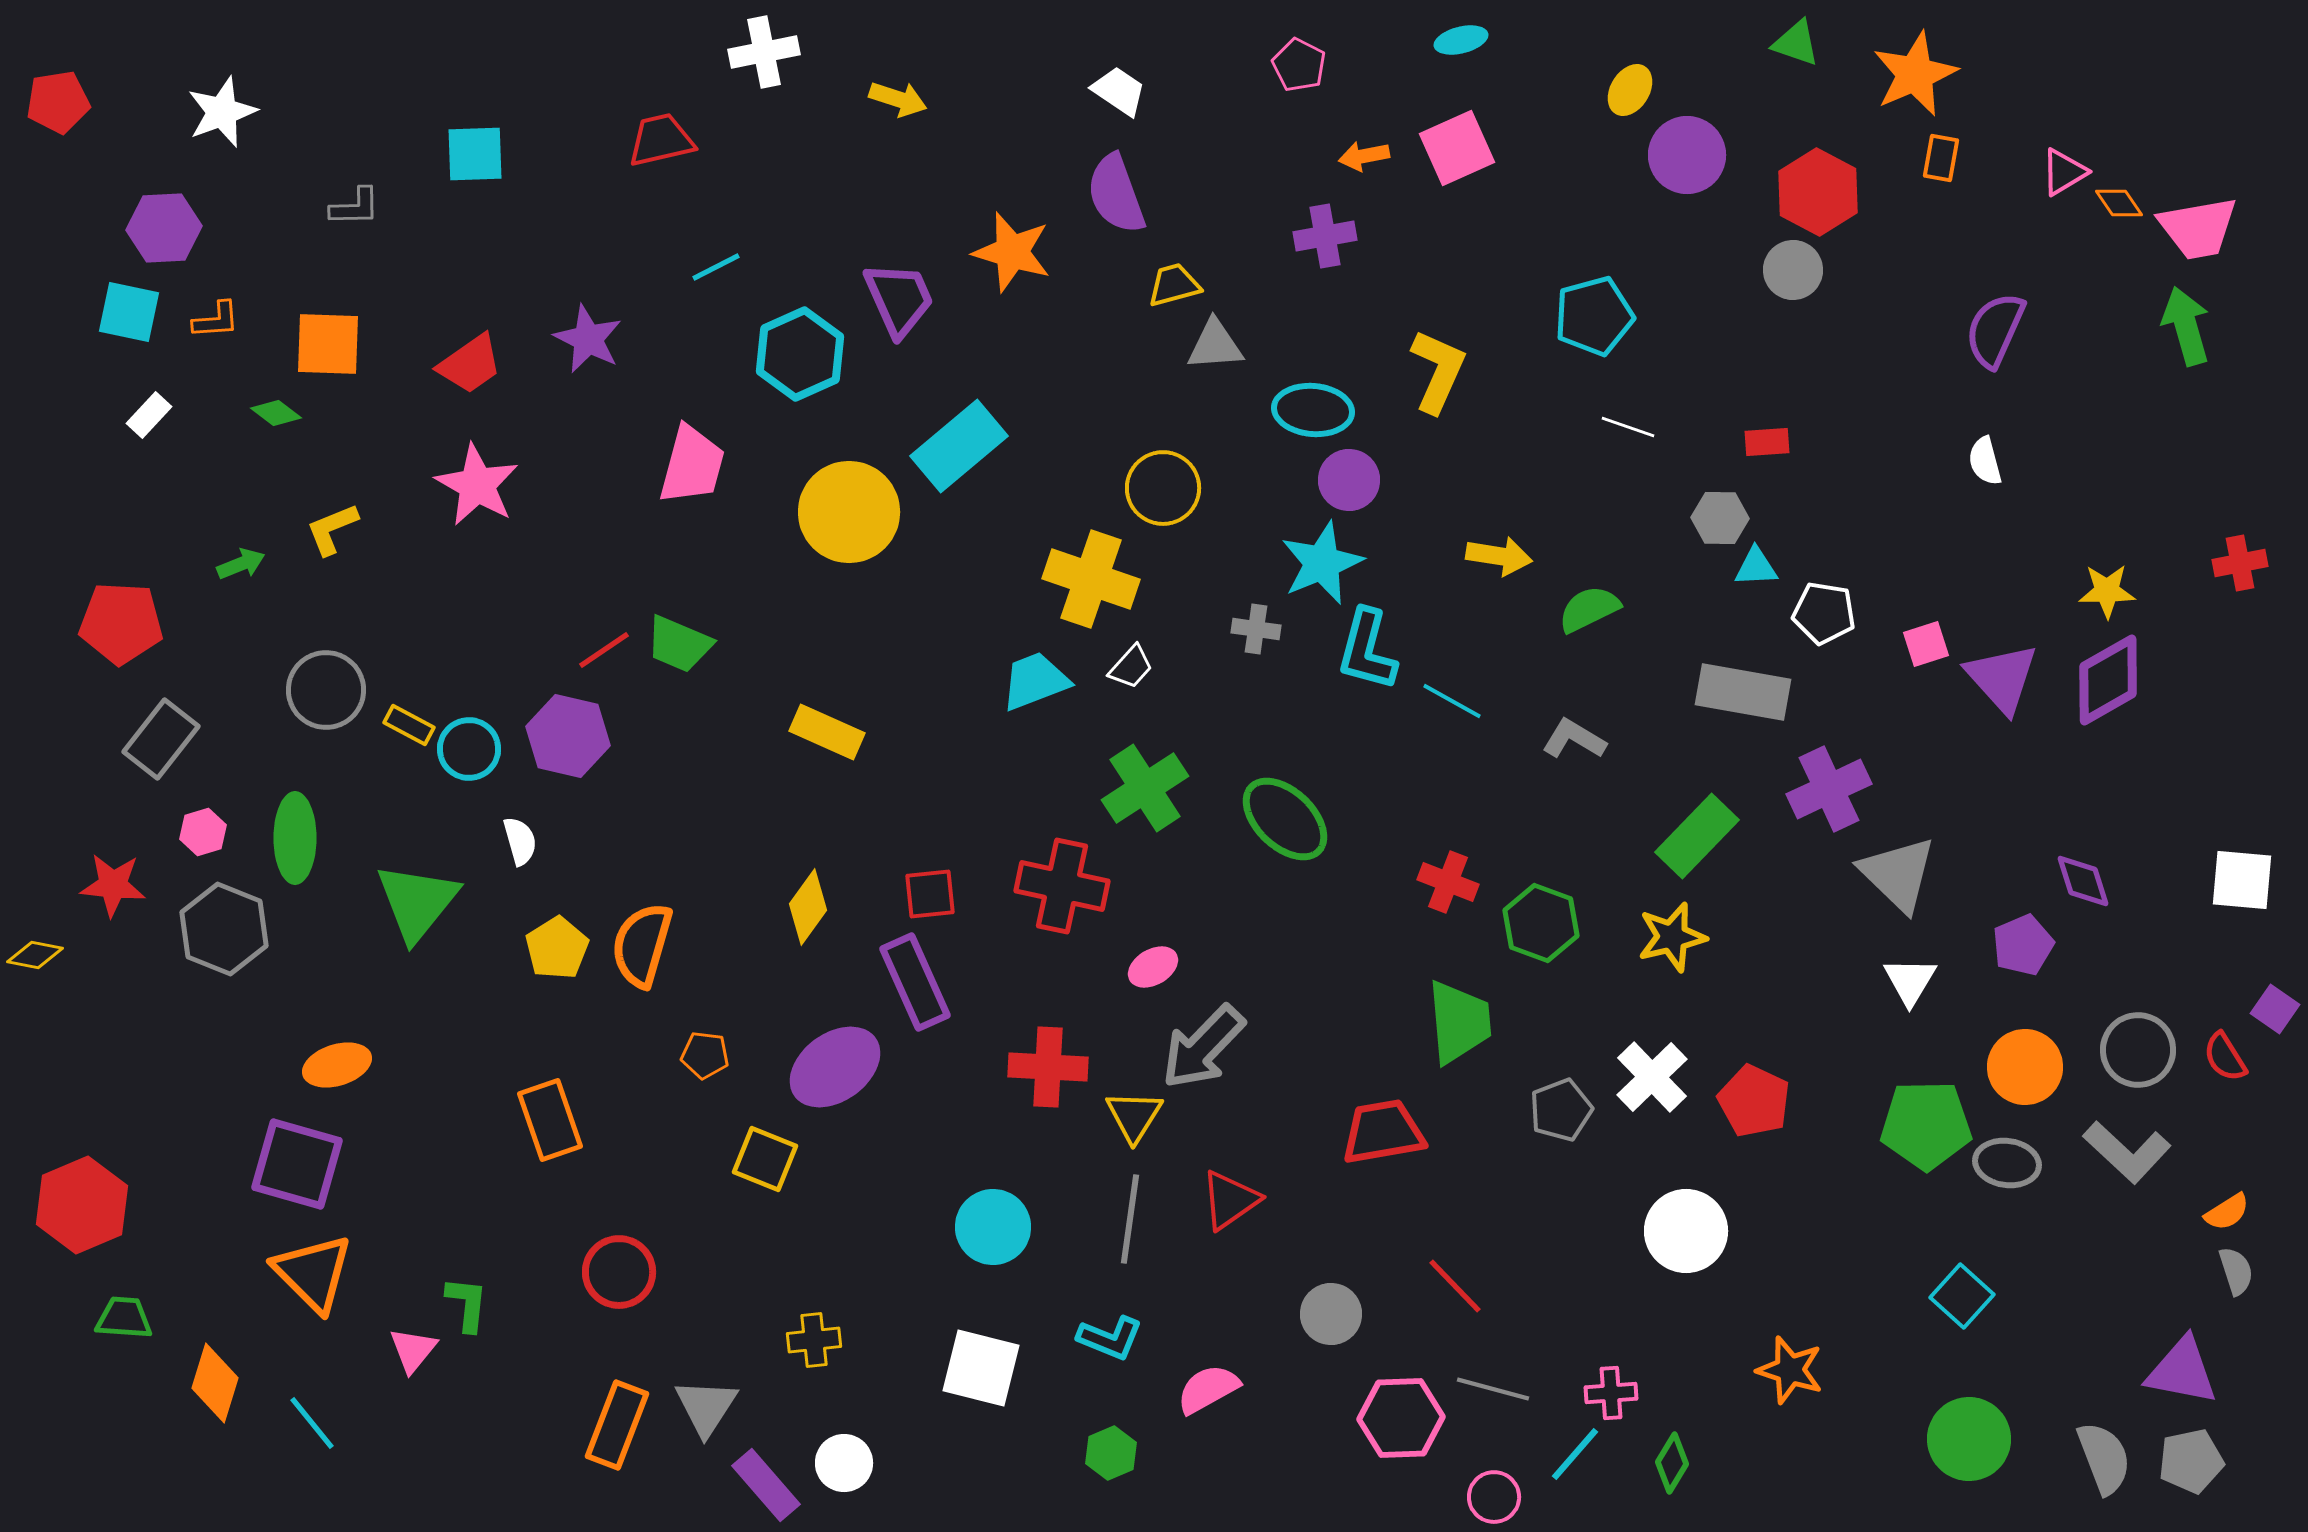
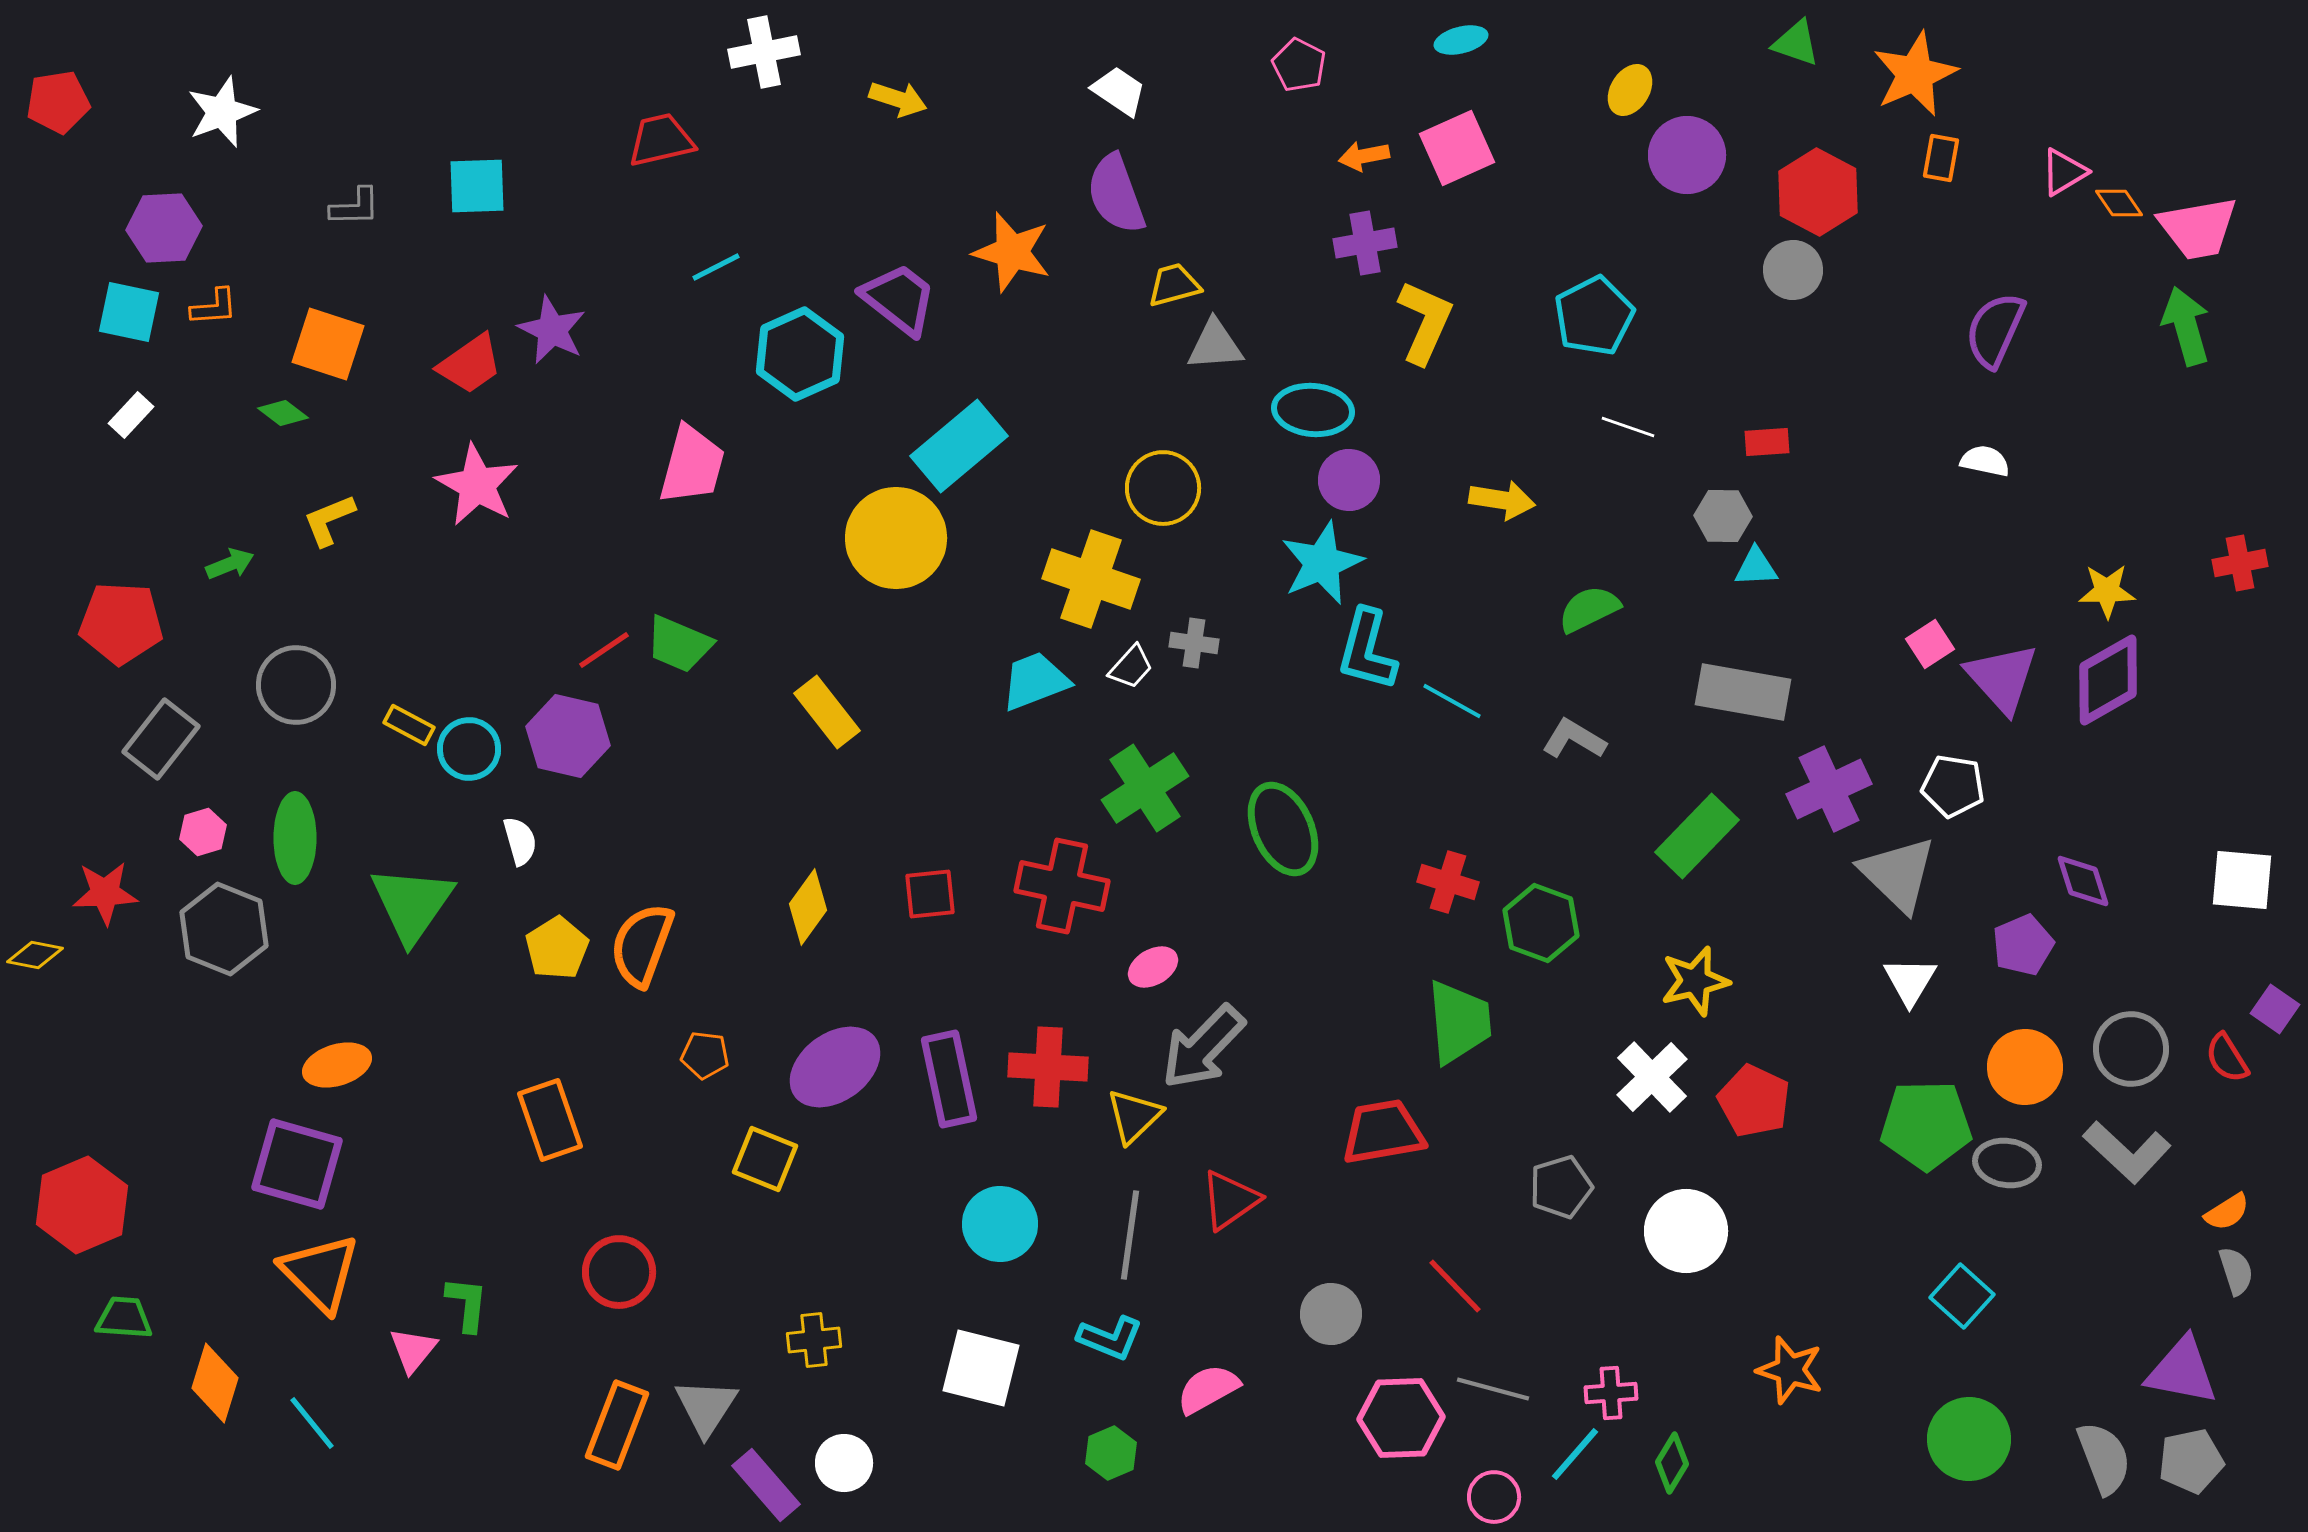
cyan square at (475, 154): moved 2 px right, 32 px down
purple cross at (1325, 236): moved 40 px right, 7 px down
purple trapezoid at (899, 299): rotated 28 degrees counterclockwise
cyan pentagon at (1594, 316): rotated 12 degrees counterclockwise
orange L-shape at (216, 320): moved 2 px left, 13 px up
purple star at (588, 339): moved 36 px left, 9 px up
orange square at (328, 344): rotated 16 degrees clockwise
yellow L-shape at (1438, 371): moved 13 px left, 49 px up
green diamond at (276, 413): moved 7 px right
white rectangle at (149, 415): moved 18 px left
white semicircle at (1985, 461): rotated 117 degrees clockwise
yellow circle at (849, 512): moved 47 px right, 26 px down
gray hexagon at (1720, 518): moved 3 px right, 2 px up
yellow L-shape at (332, 529): moved 3 px left, 9 px up
yellow arrow at (1499, 556): moved 3 px right, 56 px up
green arrow at (241, 564): moved 11 px left
white pentagon at (1824, 613): moved 129 px right, 173 px down
gray cross at (1256, 629): moved 62 px left, 14 px down
pink square at (1926, 644): moved 4 px right; rotated 15 degrees counterclockwise
gray circle at (326, 690): moved 30 px left, 5 px up
yellow rectangle at (827, 732): moved 20 px up; rotated 28 degrees clockwise
green ellipse at (1285, 819): moved 2 px left, 10 px down; rotated 22 degrees clockwise
red cross at (1448, 882): rotated 4 degrees counterclockwise
red star at (113, 885): moved 8 px left, 8 px down; rotated 8 degrees counterclockwise
green triangle at (417, 902): moved 5 px left, 2 px down; rotated 4 degrees counterclockwise
yellow star at (1672, 937): moved 23 px right, 44 px down
orange semicircle at (642, 945): rotated 4 degrees clockwise
purple rectangle at (915, 982): moved 34 px right, 97 px down; rotated 12 degrees clockwise
gray circle at (2138, 1050): moved 7 px left, 1 px up
red semicircle at (2225, 1057): moved 2 px right, 1 px down
gray pentagon at (1561, 1110): moved 77 px down; rotated 4 degrees clockwise
yellow triangle at (1134, 1116): rotated 14 degrees clockwise
gray line at (1130, 1219): moved 16 px down
cyan circle at (993, 1227): moved 7 px right, 3 px up
orange triangle at (313, 1273): moved 7 px right
